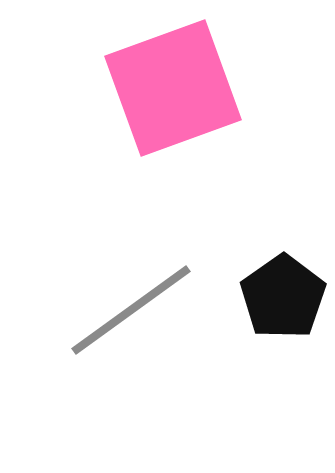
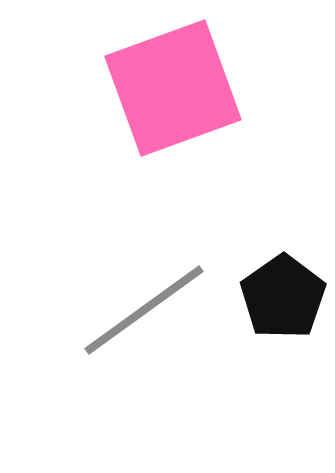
gray line: moved 13 px right
